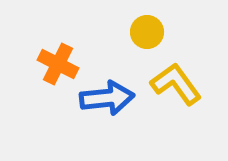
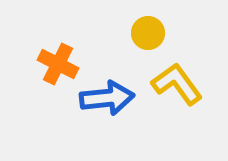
yellow circle: moved 1 px right, 1 px down
yellow L-shape: moved 1 px right
